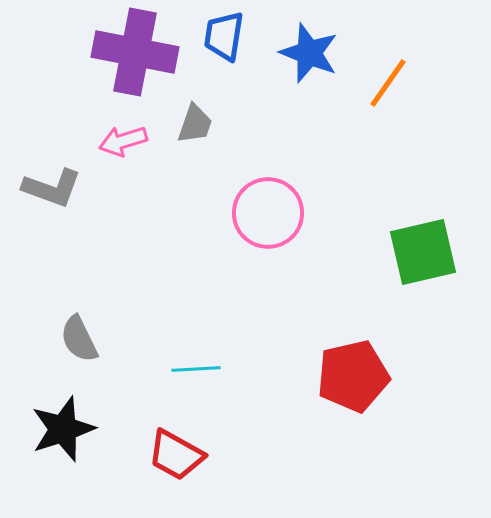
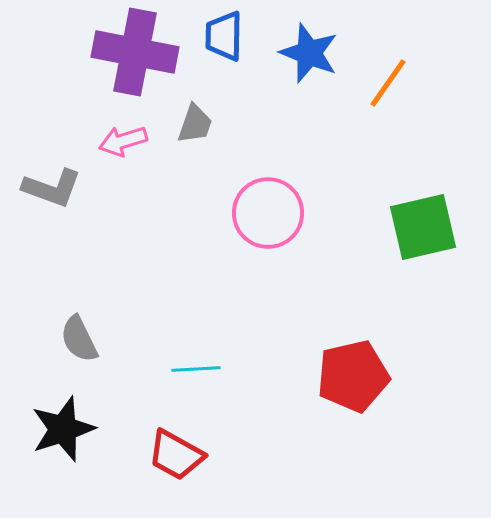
blue trapezoid: rotated 8 degrees counterclockwise
green square: moved 25 px up
